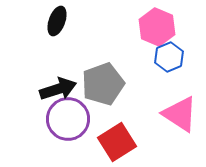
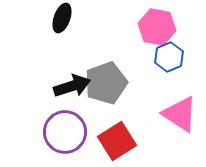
black ellipse: moved 5 px right, 3 px up
pink hexagon: rotated 12 degrees counterclockwise
gray pentagon: moved 3 px right, 1 px up
black arrow: moved 14 px right, 3 px up
purple circle: moved 3 px left, 13 px down
red square: moved 1 px up
